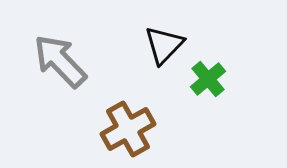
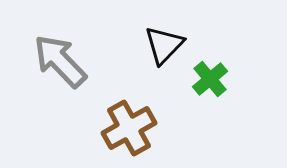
green cross: moved 2 px right
brown cross: moved 1 px right, 1 px up
